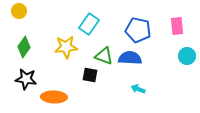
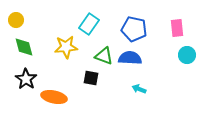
yellow circle: moved 3 px left, 9 px down
pink rectangle: moved 2 px down
blue pentagon: moved 4 px left, 1 px up
green diamond: rotated 50 degrees counterclockwise
cyan circle: moved 1 px up
black square: moved 1 px right, 3 px down
black star: rotated 25 degrees clockwise
cyan arrow: moved 1 px right
orange ellipse: rotated 10 degrees clockwise
